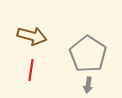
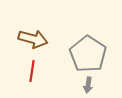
brown arrow: moved 1 px right, 3 px down
red line: moved 1 px right, 1 px down
